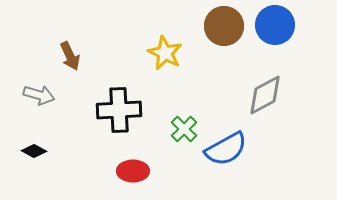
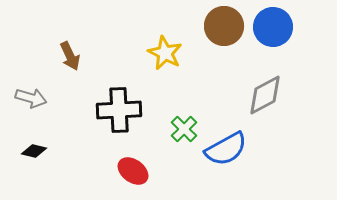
blue circle: moved 2 px left, 2 px down
gray arrow: moved 8 px left, 3 px down
black diamond: rotated 15 degrees counterclockwise
red ellipse: rotated 36 degrees clockwise
